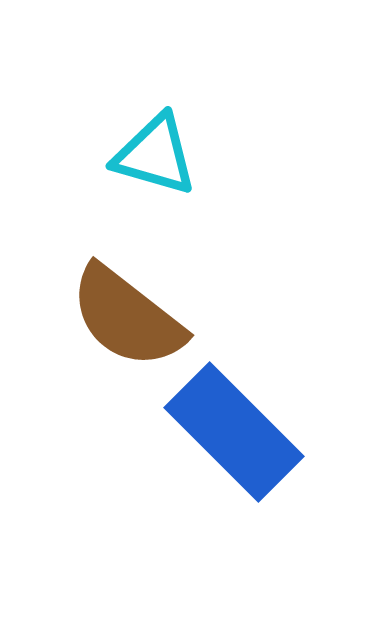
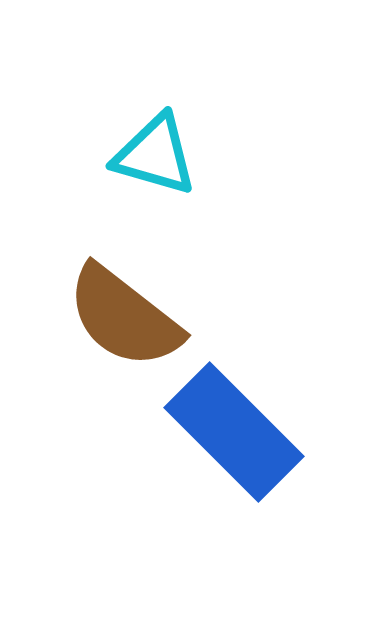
brown semicircle: moved 3 px left
